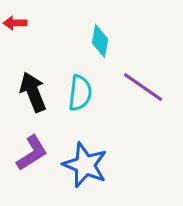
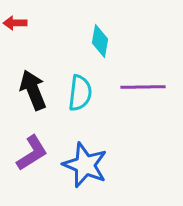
purple line: rotated 36 degrees counterclockwise
black arrow: moved 2 px up
